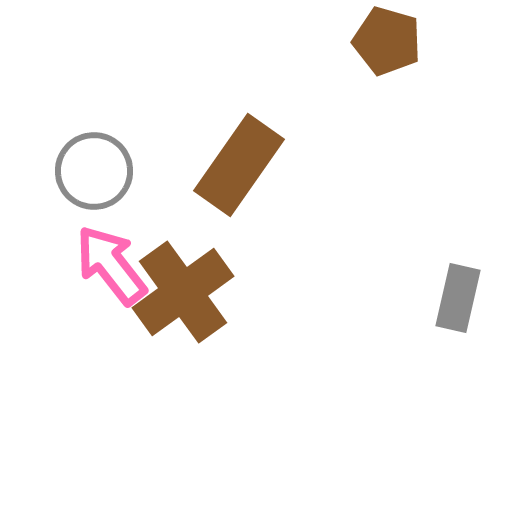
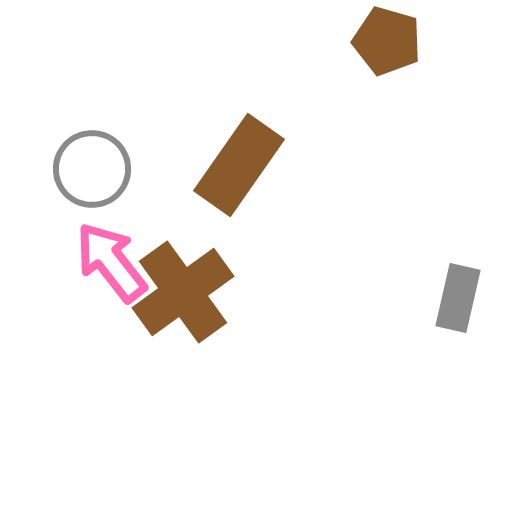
gray circle: moved 2 px left, 2 px up
pink arrow: moved 3 px up
